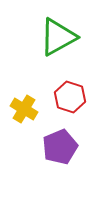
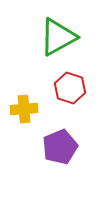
red hexagon: moved 9 px up
yellow cross: rotated 36 degrees counterclockwise
